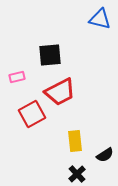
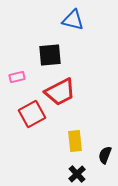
blue triangle: moved 27 px left, 1 px down
black semicircle: rotated 144 degrees clockwise
